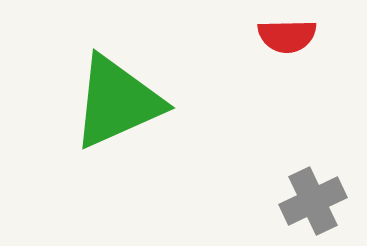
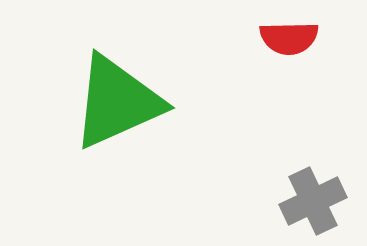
red semicircle: moved 2 px right, 2 px down
